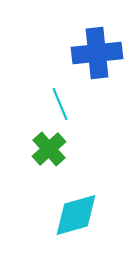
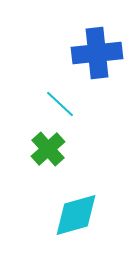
cyan line: rotated 24 degrees counterclockwise
green cross: moved 1 px left
